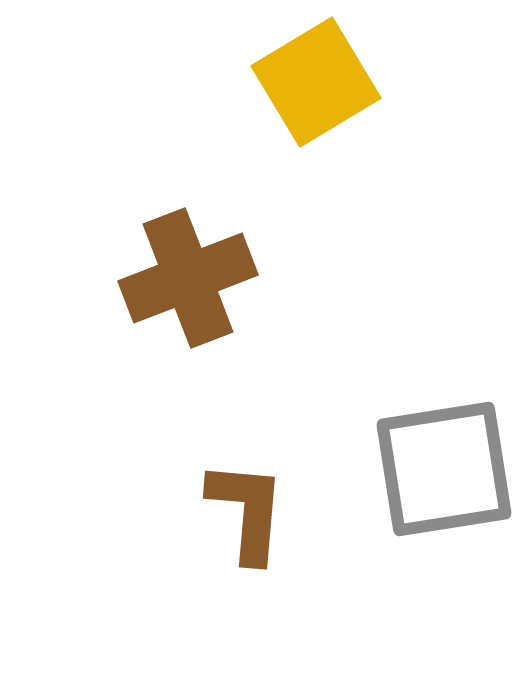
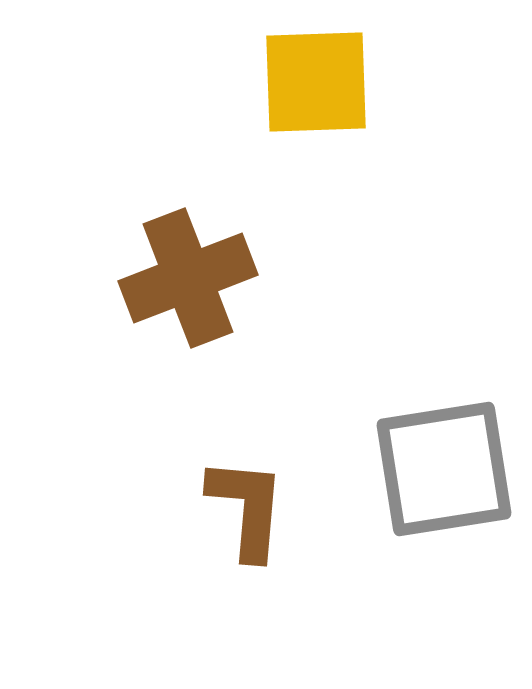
yellow square: rotated 29 degrees clockwise
brown L-shape: moved 3 px up
